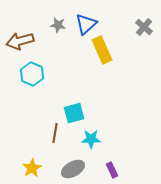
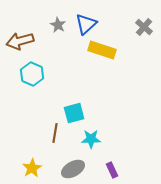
gray star: rotated 21 degrees clockwise
yellow rectangle: rotated 48 degrees counterclockwise
